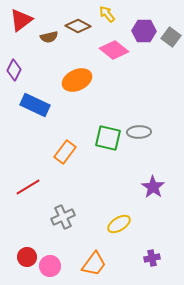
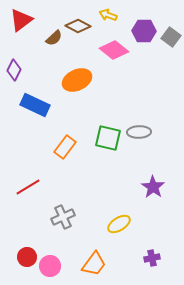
yellow arrow: moved 1 px right, 1 px down; rotated 30 degrees counterclockwise
brown semicircle: moved 5 px right, 1 px down; rotated 30 degrees counterclockwise
orange rectangle: moved 5 px up
